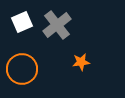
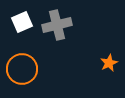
gray cross: rotated 24 degrees clockwise
orange star: moved 28 px right, 1 px down; rotated 18 degrees counterclockwise
